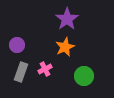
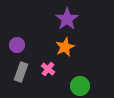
pink cross: moved 3 px right; rotated 24 degrees counterclockwise
green circle: moved 4 px left, 10 px down
